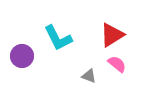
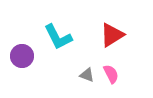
cyan L-shape: moved 1 px up
pink semicircle: moved 6 px left, 10 px down; rotated 24 degrees clockwise
gray triangle: moved 2 px left, 1 px up
